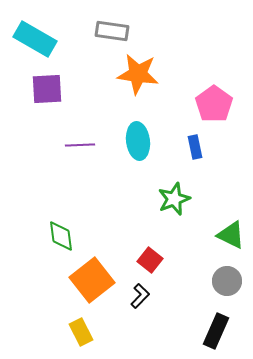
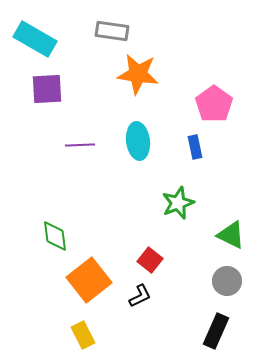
green star: moved 4 px right, 4 px down
green diamond: moved 6 px left
orange square: moved 3 px left
black L-shape: rotated 20 degrees clockwise
yellow rectangle: moved 2 px right, 3 px down
